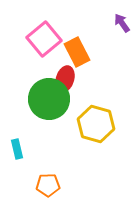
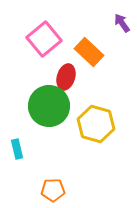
orange rectangle: moved 12 px right; rotated 20 degrees counterclockwise
red ellipse: moved 1 px right, 2 px up
green circle: moved 7 px down
orange pentagon: moved 5 px right, 5 px down
